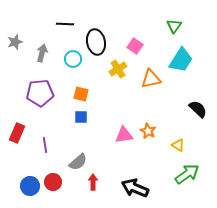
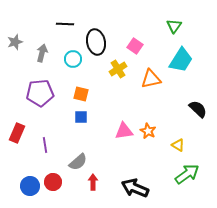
pink triangle: moved 4 px up
